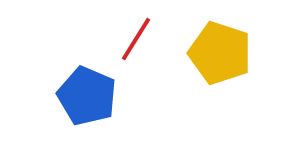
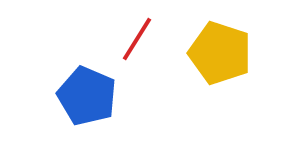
red line: moved 1 px right
